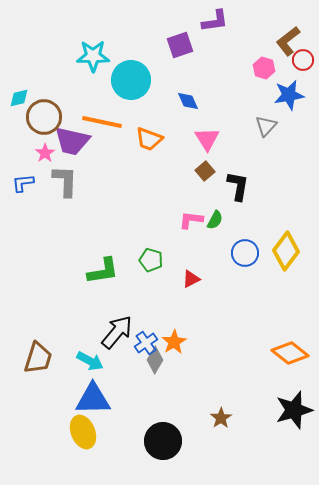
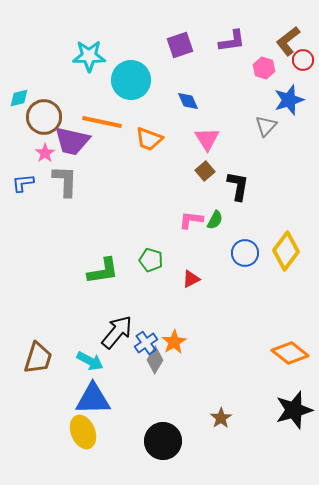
purple L-shape: moved 17 px right, 20 px down
cyan star: moved 4 px left
blue star: moved 5 px down; rotated 8 degrees counterclockwise
